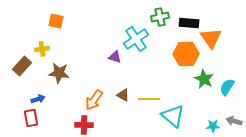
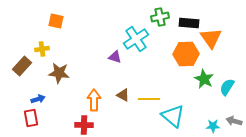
orange arrow: rotated 145 degrees clockwise
